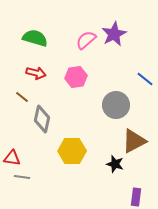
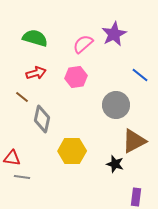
pink semicircle: moved 3 px left, 4 px down
red arrow: rotated 30 degrees counterclockwise
blue line: moved 5 px left, 4 px up
